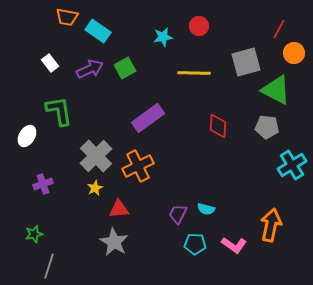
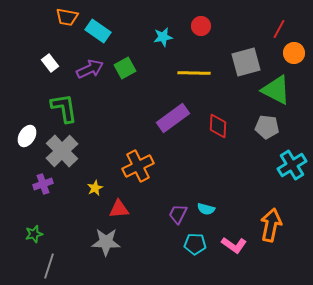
red circle: moved 2 px right
green L-shape: moved 5 px right, 3 px up
purple rectangle: moved 25 px right
gray cross: moved 34 px left, 5 px up
gray star: moved 8 px left; rotated 28 degrees counterclockwise
